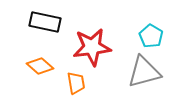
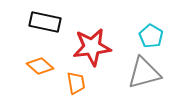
gray triangle: moved 1 px down
